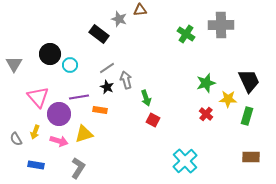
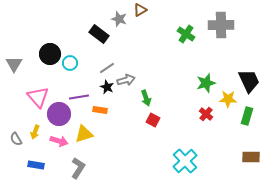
brown triangle: rotated 24 degrees counterclockwise
cyan circle: moved 2 px up
gray arrow: rotated 90 degrees clockwise
